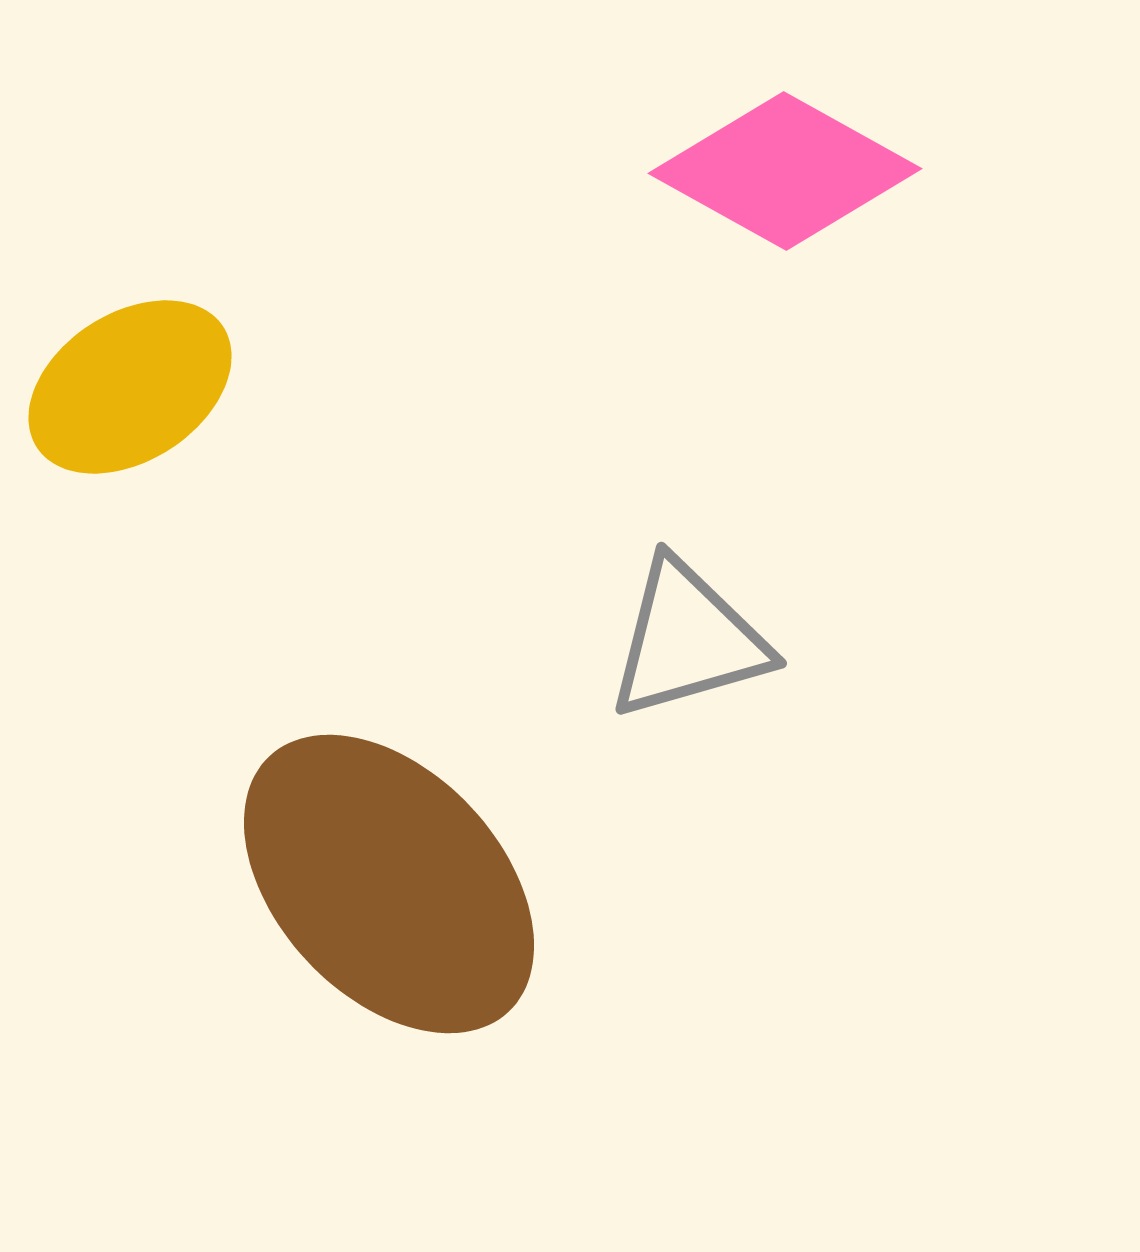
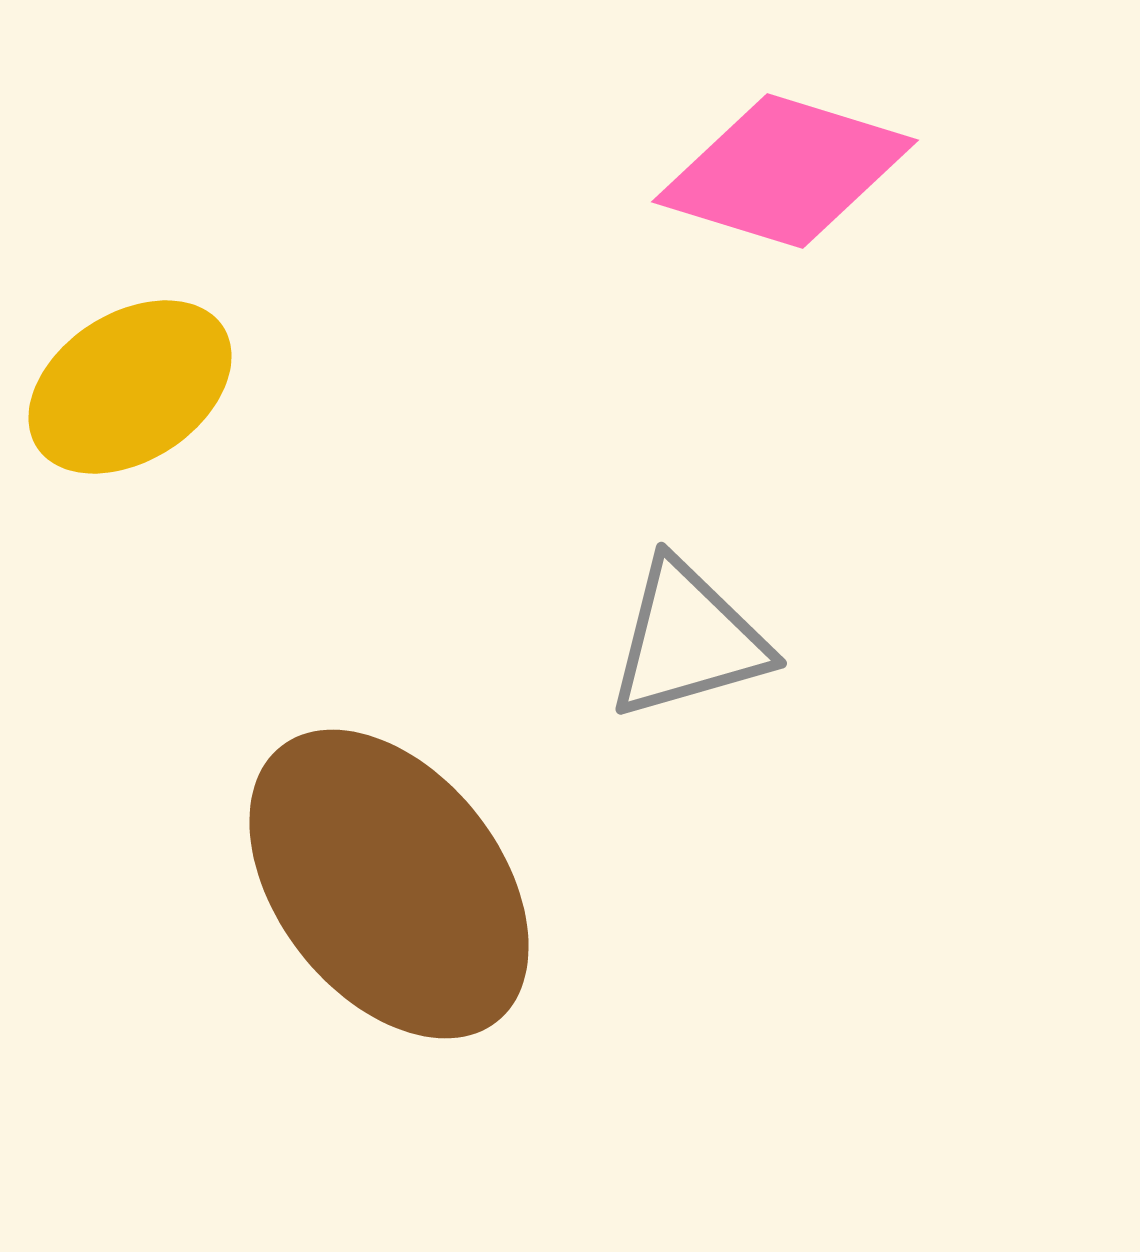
pink diamond: rotated 12 degrees counterclockwise
brown ellipse: rotated 5 degrees clockwise
